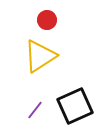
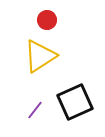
black square: moved 4 px up
